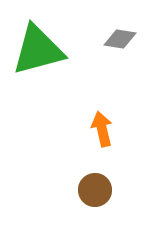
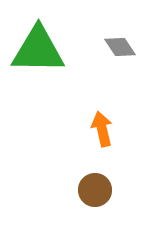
gray diamond: moved 8 px down; rotated 48 degrees clockwise
green triangle: rotated 16 degrees clockwise
